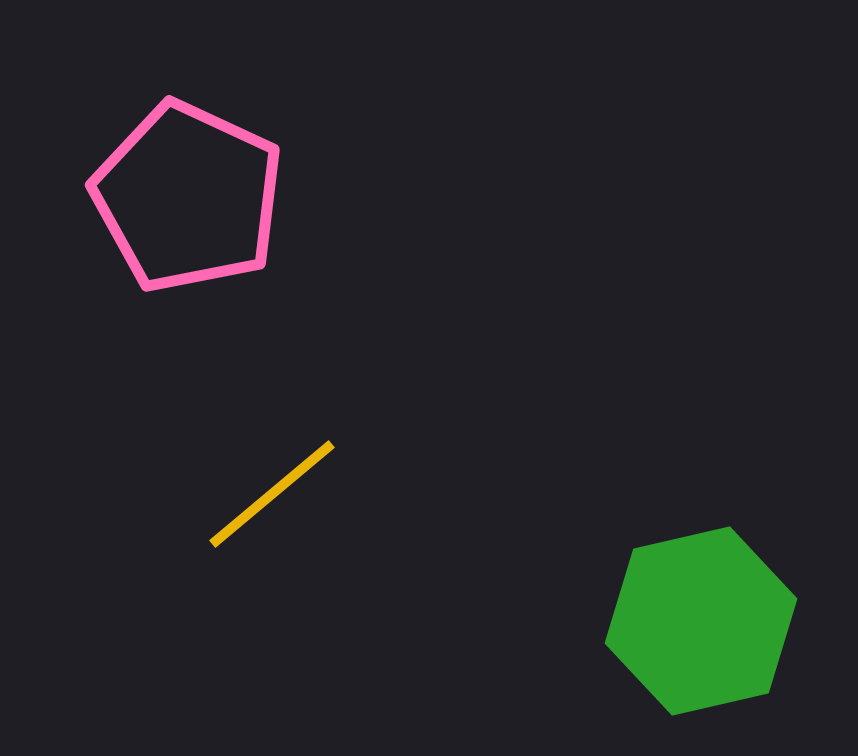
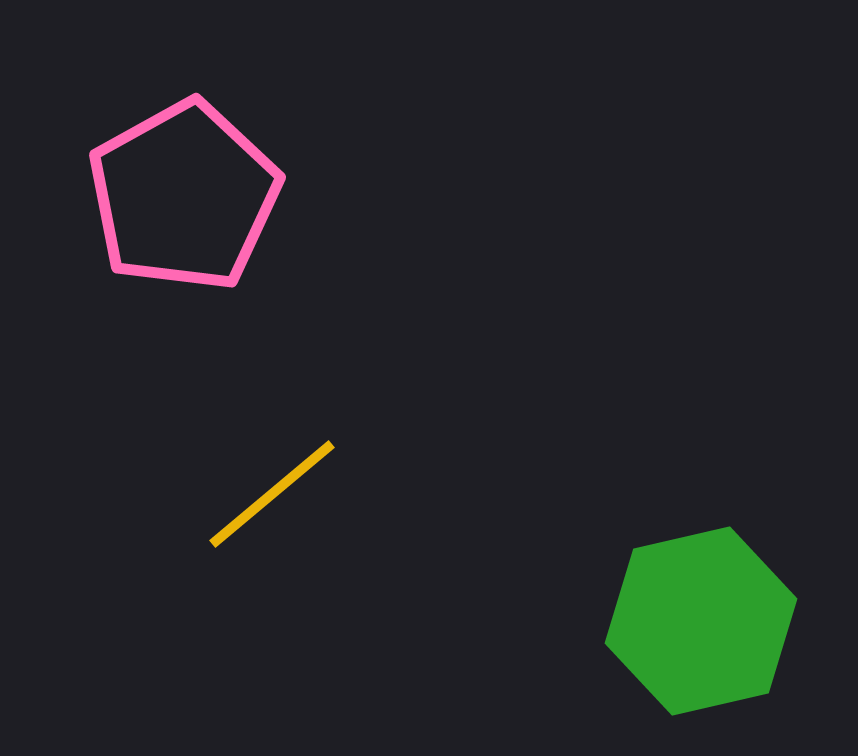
pink pentagon: moved 4 px left, 1 px up; rotated 18 degrees clockwise
